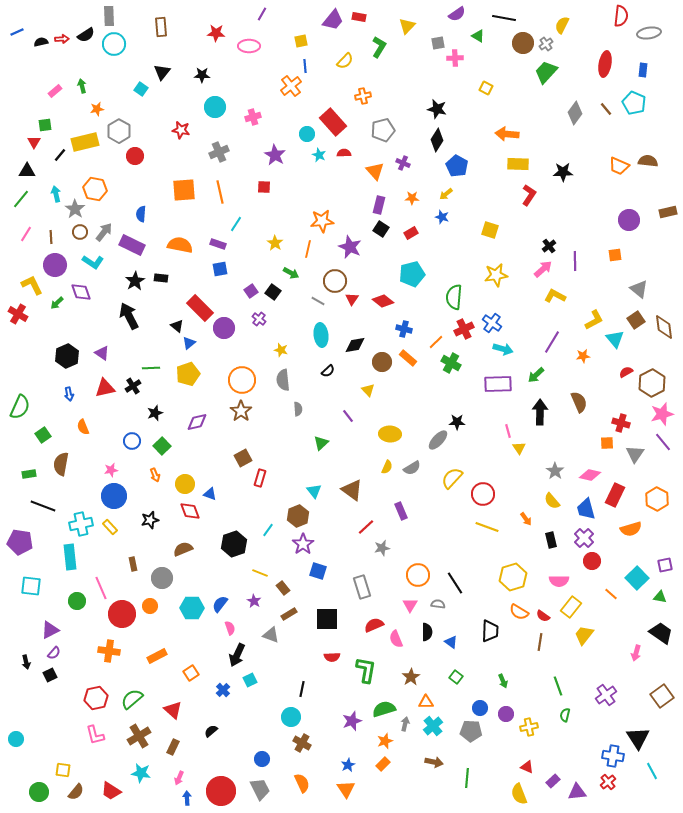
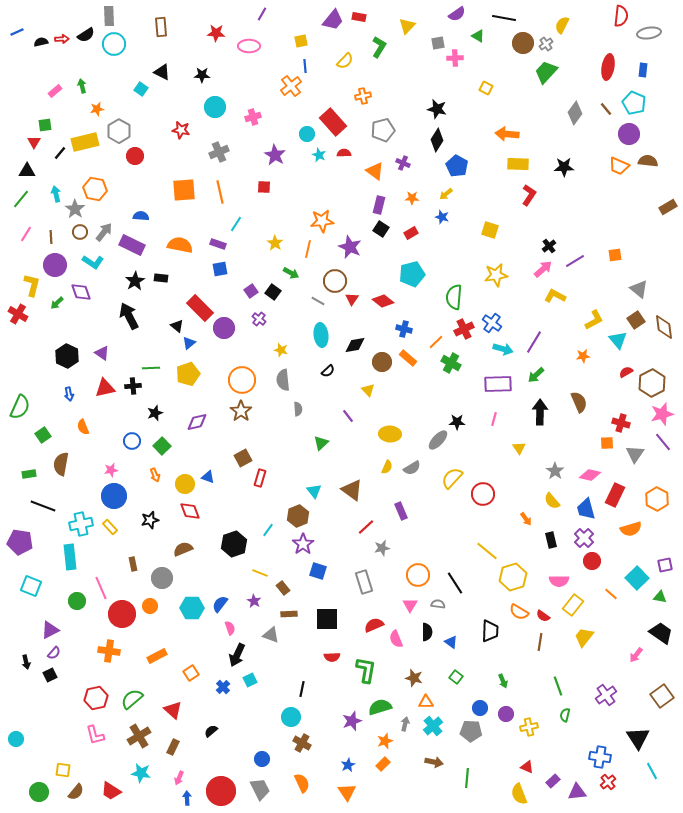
red ellipse at (605, 64): moved 3 px right, 3 px down
black triangle at (162, 72): rotated 42 degrees counterclockwise
black line at (60, 155): moved 2 px up
orange triangle at (375, 171): rotated 12 degrees counterclockwise
black star at (563, 172): moved 1 px right, 5 px up
brown rectangle at (668, 212): moved 5 px up; rotated 18 degrees counterclockwise
blue semicircle at (141, 214): moved 2 px down; rotated 91 degrees clockwise
purple circle at (629, 220): moved 86 px up
purple line at (575, 261): rotated 60 degrees clockwise
yellow L-shape at (32, 285): rotated 40 degrees clockwise
cyan triangle at (615, 339): moved 3 px right, 1 px down
purple line at (552, 342): moved 18 px left
black hexagon at (67, 356): rotated 10 degrees counterclockwise
black cross at (133, 386): rotated 28 degrees clockwise
pink line at (508, 431): moved 14 px left, 12 px up; rotated 32 degrees clockwise
blue triangle at (210, 494): moved 2 px left, 17 px up
yellow line at (487, 527): moved 24 px down; rotated 20 degrees clockwise
cyan square at (31, 586): rotated 15 degrees clockwise
gray rectangle at (362, 587): moved 2 px right, 5 px up
yellow rectangle at (571, 607): moved 2 px right, 2 px up
brown rectangle at (289, 614): rotated 28 degrees clockwise
yellow trapezoid at (584, 635): moved 2 px down
pink arrow at (636, 653): moved 2 px down; rotated 21 degrees clockwise
brown star at (411, 677): moved 3 px right, 1 px down; rotated 24 degrees counterclockwise
blue cross at (223, 690): moved 3 px up
green semicircle at (384, 709): moved 4 px left, 2 px up
blue cross at (613, 756): moved 13 px left, 1 px down
orange triangle at (346, 789): moved 1 px right, 3 px down
